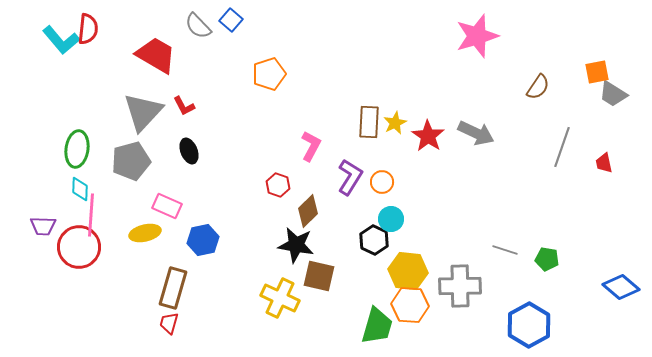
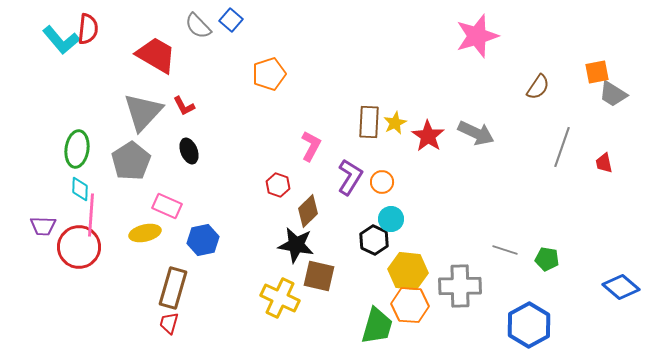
gray pentagon at (131, 161): rotated 18 degrees counterclockwise
